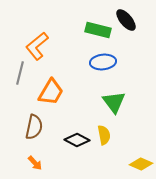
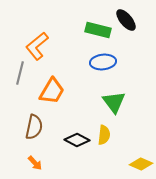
orange trapezoid: moved 1 px right, 1 px up
yellow semicircle: rotated 18 degrees clockwise
